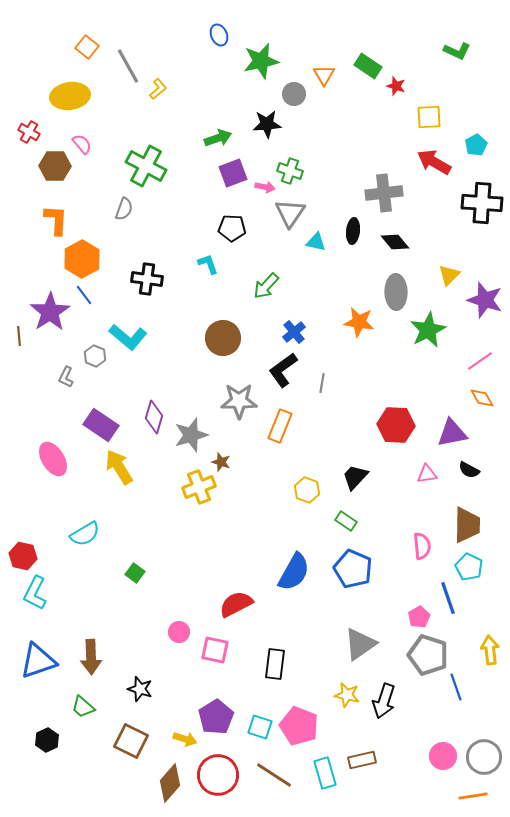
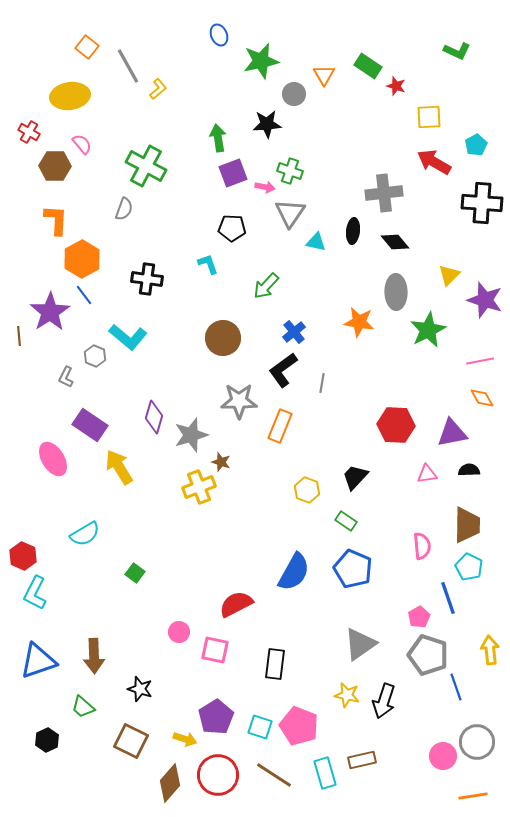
green arrow at (218, 138): rotated 80 degrees counterclockwise
pink line at (480, 361): rotated 24 degrees clockwise
purple rectangle at (101, 425): moved 11 px left
black semicircle at (469, 470): rotated 150 degrees clockwise
red hexagon at (23, 556): rotated 12 degrees clockwise
brown arrow at (91, 657): moved 3 px right, 1 px up
gray circle at (484, 757): moved 7 px left, 15 px up
